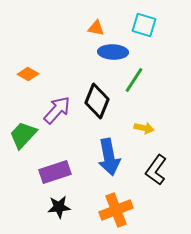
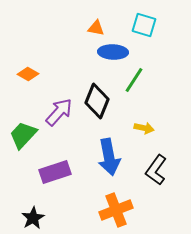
purple arrow: moved 2 px right, 2 px down
black star: moved 26 px left, 11 px down; rotated 25 degrees counterclockwise
